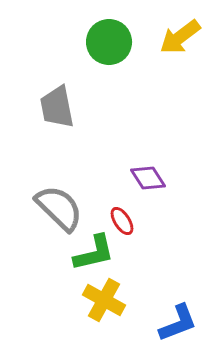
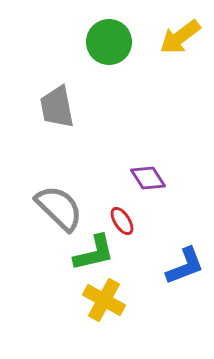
blue L-shape: moved 7 px right, 57 px up
